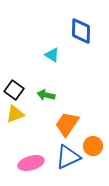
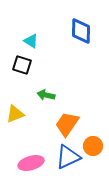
cyan triangle: moved 21 px left, 14 px up
black square: moved 8 px right, 25 px up; rotated 18 degrees counterclockwise
